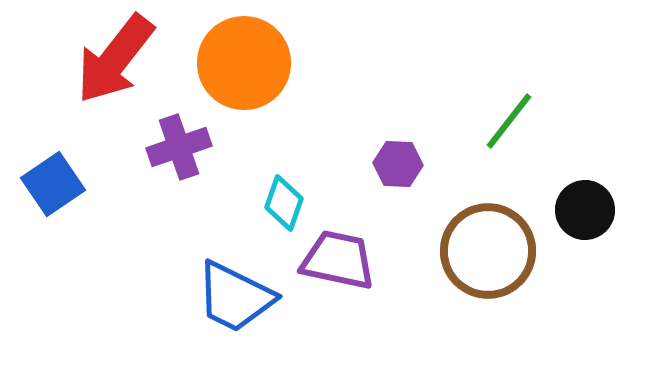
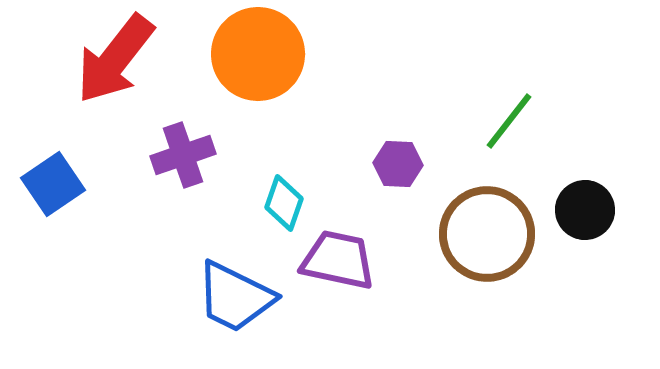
orange circle: moved 14 px right, 9 px up
purple cross: moved 4 px right, 8 px down
brown circle: moved 1 px left, 17 px up
